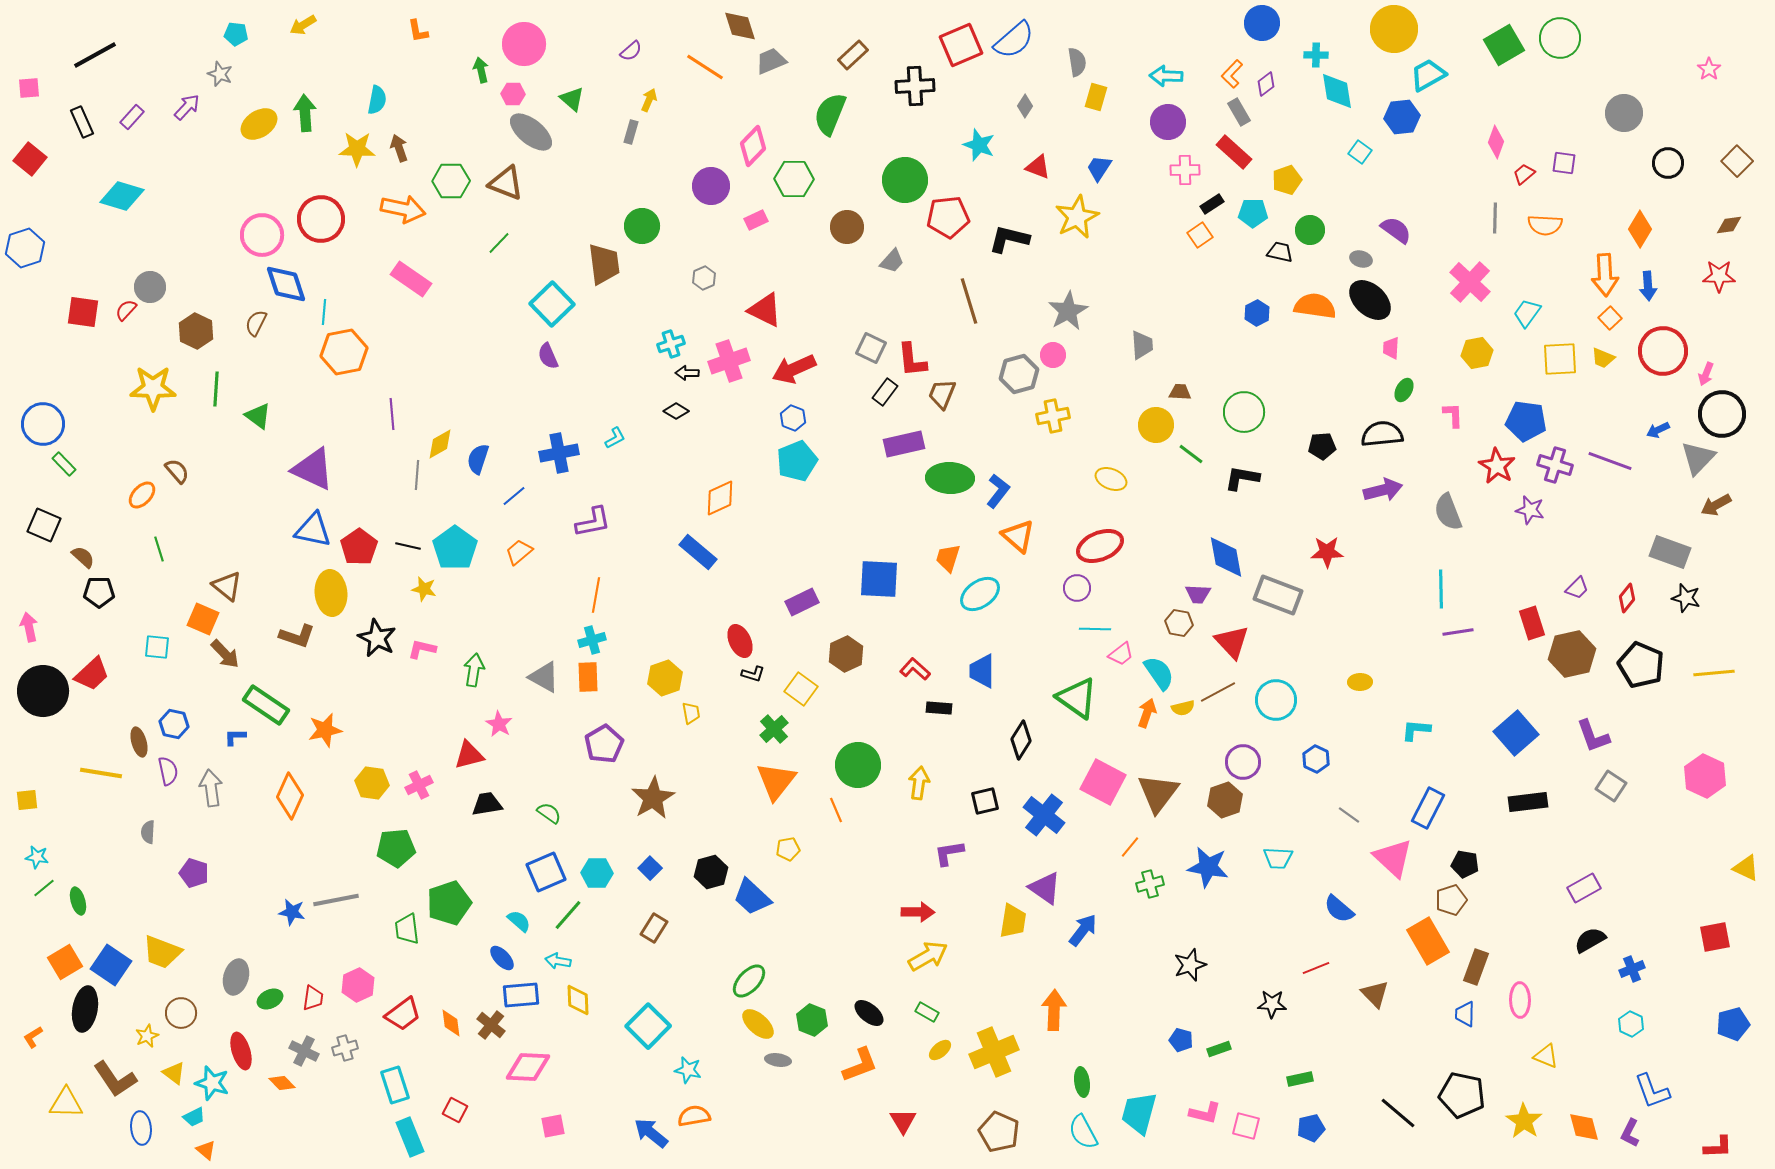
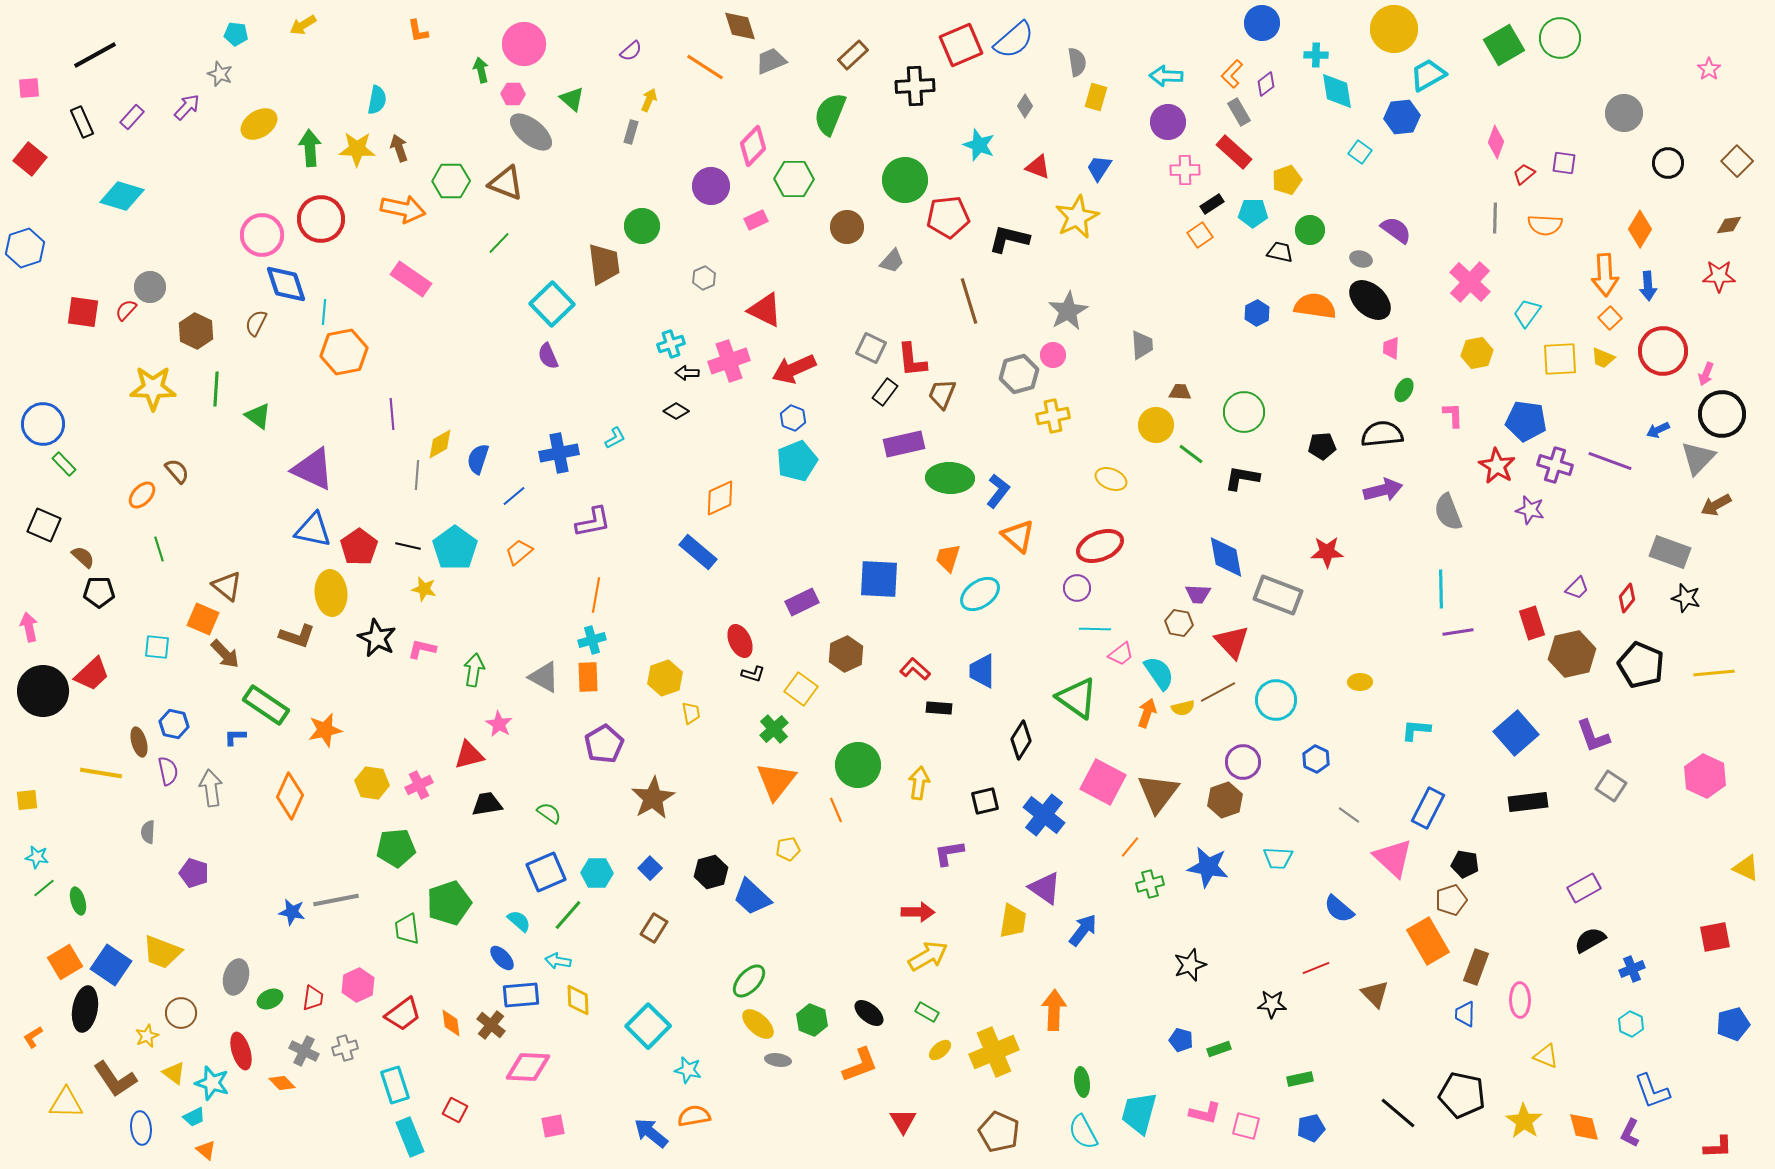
green arrow at (305, 113): moved 5 px right, 35 px down
